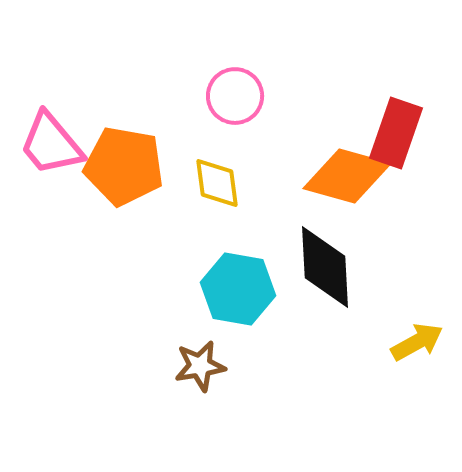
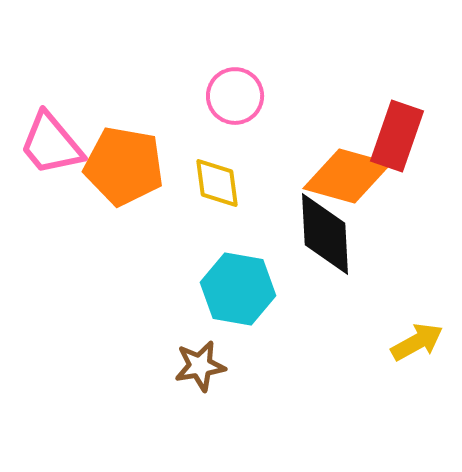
red rectangle: moved 1 px right, 3 px down
black diamond: moved 33 px up
